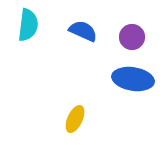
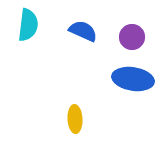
yellow ellipse: rotated 28 degrees counterclockwise
